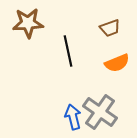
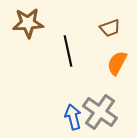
orange semicircle: rotated 140 degrees clockwise
